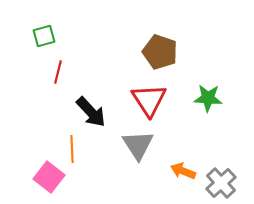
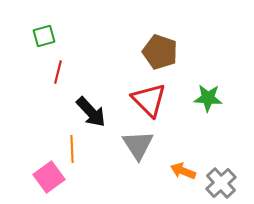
red triangle: rotated 12 degrees counterclockwise
pink square: rotated 16 degrees clockwise
